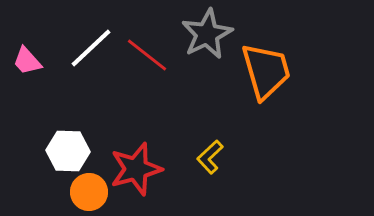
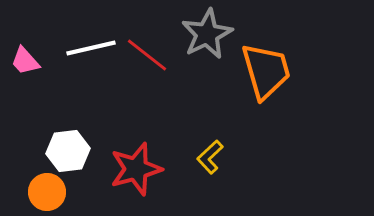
white line: rotated 30 degrees clockwise
pink trapezoid: moved 2 px left
white hexagon: rotated 9 degrees counterclockwise
orange circle: moved 42 px left
